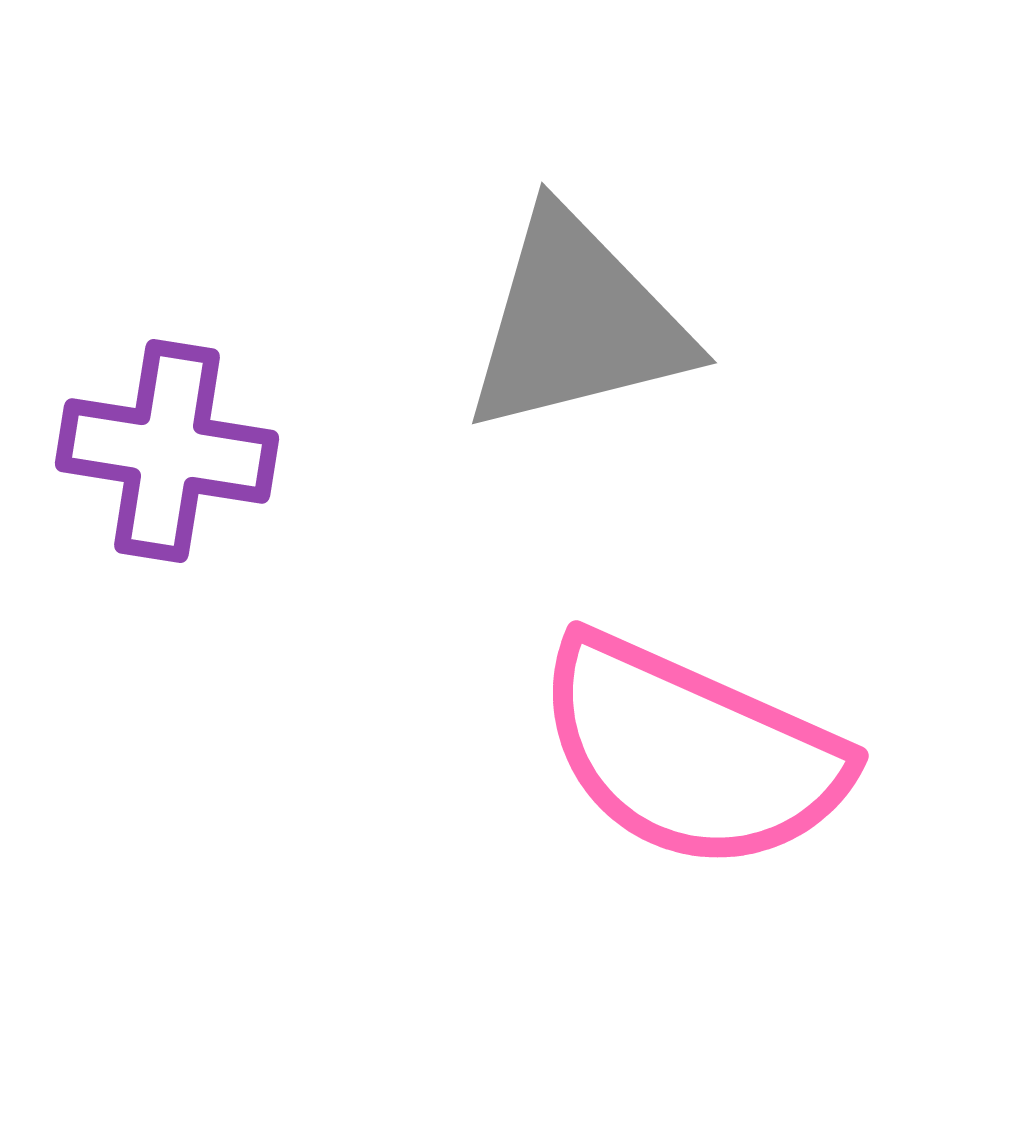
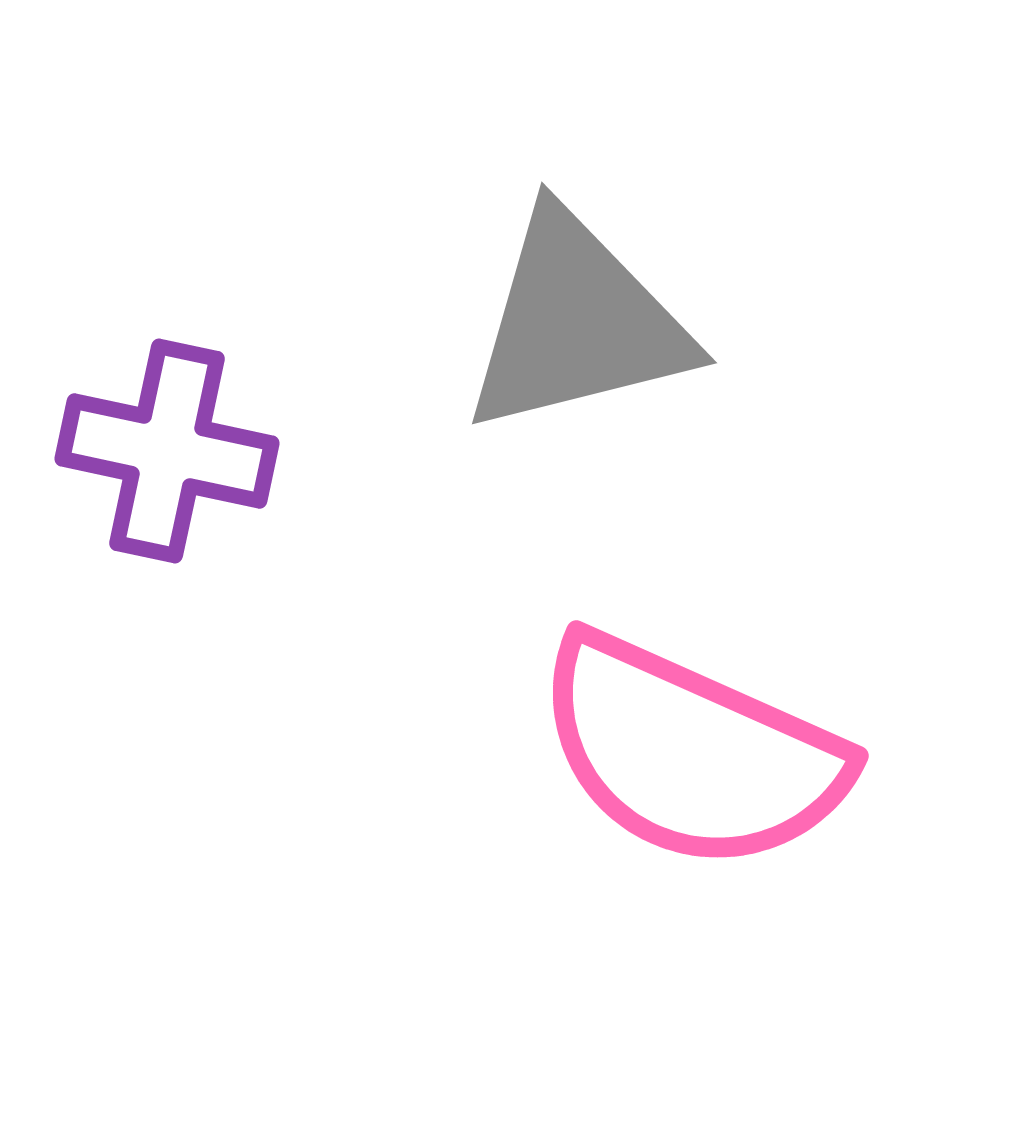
purple cross: rotated 3 degrees clockwise
